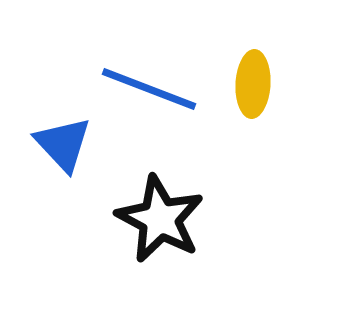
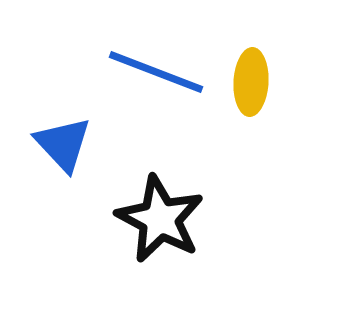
yellow ellipse: moved 2 px left, 2 px up
blue line: moved 7 px right, 17 px up
